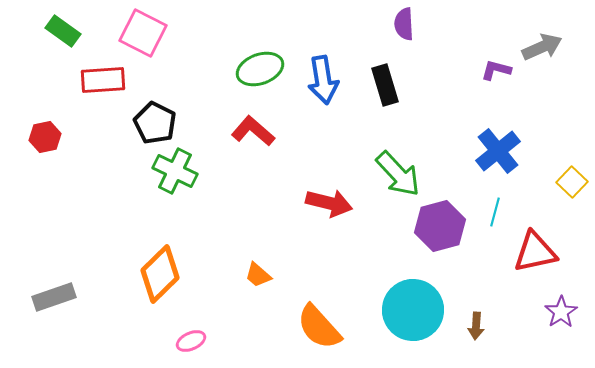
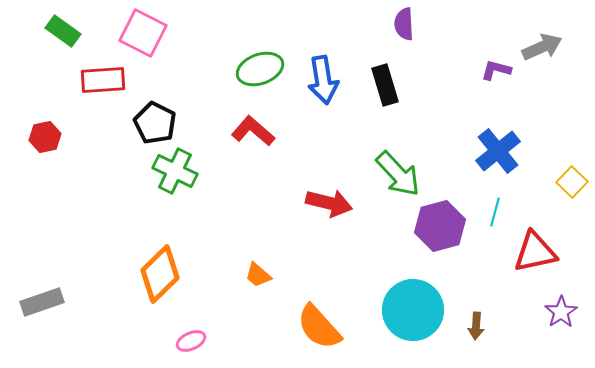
gray rectangle: moved 12 px left, 5 px down
